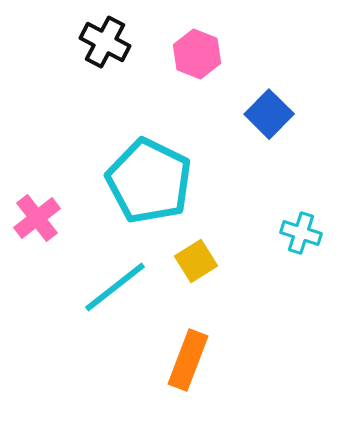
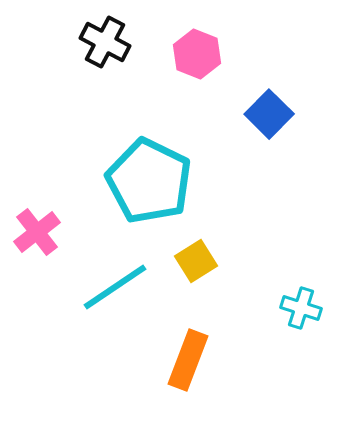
pink cross: moved 14 px down
cyan cross: moved 75 px down
cyan line: rotated 4 degrees clockwise
